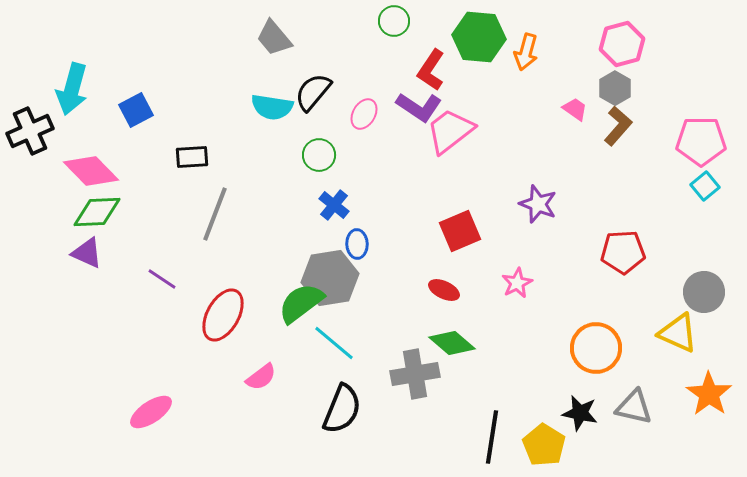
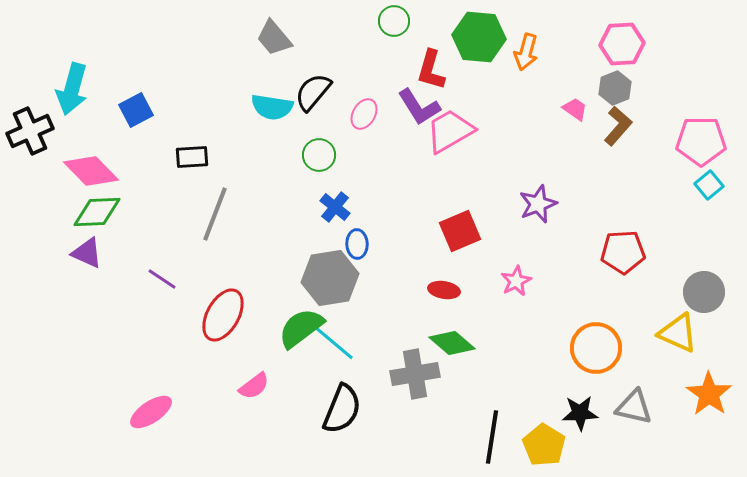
pink hexagon at (622, 44): rotated 12 degrees clockwise
red L-shape at (431, 70): rotated 18 degrees counterclockwise
gray hexagon at (615, 88): rotated 8 degrees clockwise
purple L-shape at (419, 107): rotated 24 degrees clockwise
pink trapezoid at (450, 131): rotated 8 degrees clockwise
cyan square at (705, 186): moved 4 px right, 1 px up
purple star at (538, 204): rotated 30 degrees clockwise
blue cross at (334, 205): moved 1 px right, 2 px down
pink star at (517, 283): moved 1 px left, 2 px up
red ellipse at (444, 290): rotated 16 degrees counterclockwise
green semicircle at (301, 303): moved 25 px down
pink semicircle at (261, 377): moved 7 px left, 9 px down
black star at (580, 413): rotated 15 degrees counterclockwise
